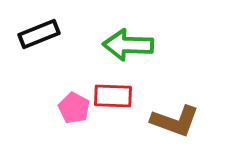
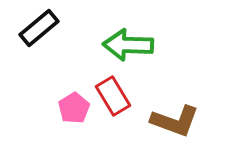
black rectangle: moved 6 px up; rotated 18 degrees counterclockwise
red rectangle: rotated 57 degrees clockwise
pink pentagon: rotated 12 degrees clockwise
